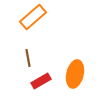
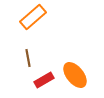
orange ellipse: moved 1 px down; rotated 52 degrees counterclockwise
red rectangle: moved 3 px right, 1 px up
